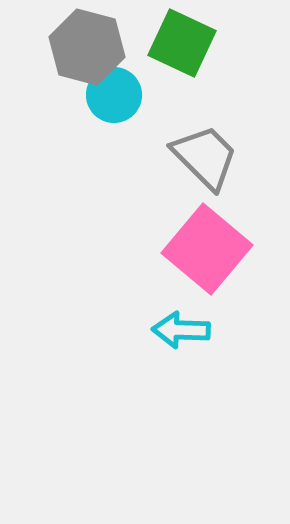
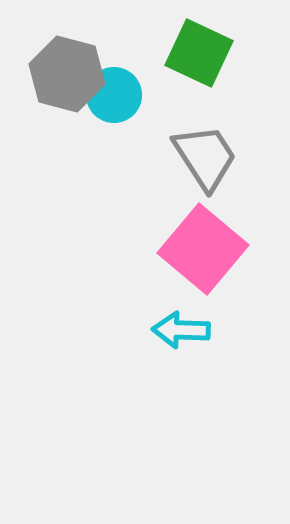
green square: moved 17 px right, 10 px down
gray hexagon: moved 20 px left, 27 px down
gray trapezoid: rotated 12 degrees clockwise
pink square: moved 4 px left
